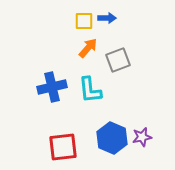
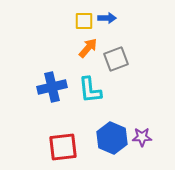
gray square: moved 2 px left, 1 px up
purple star: rotated 12 degrees clockwise
